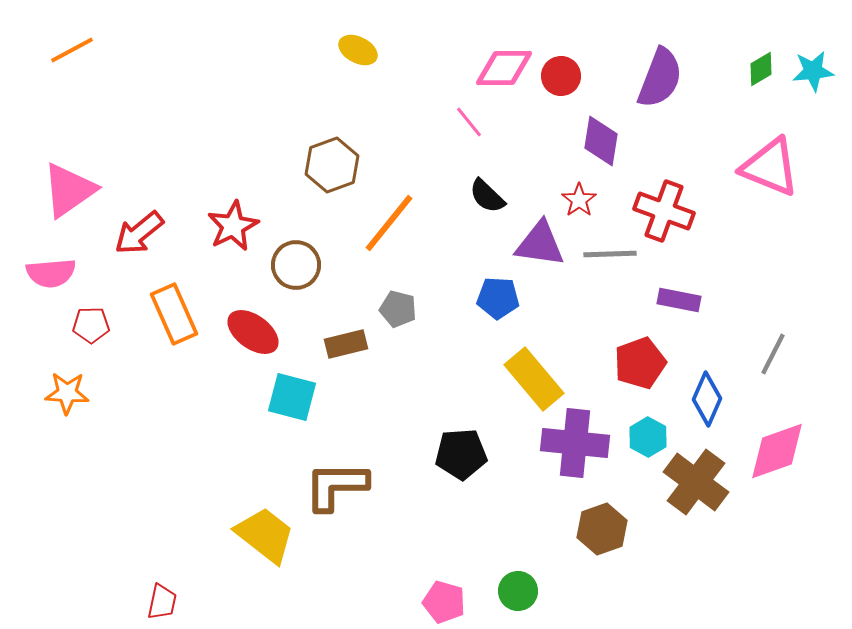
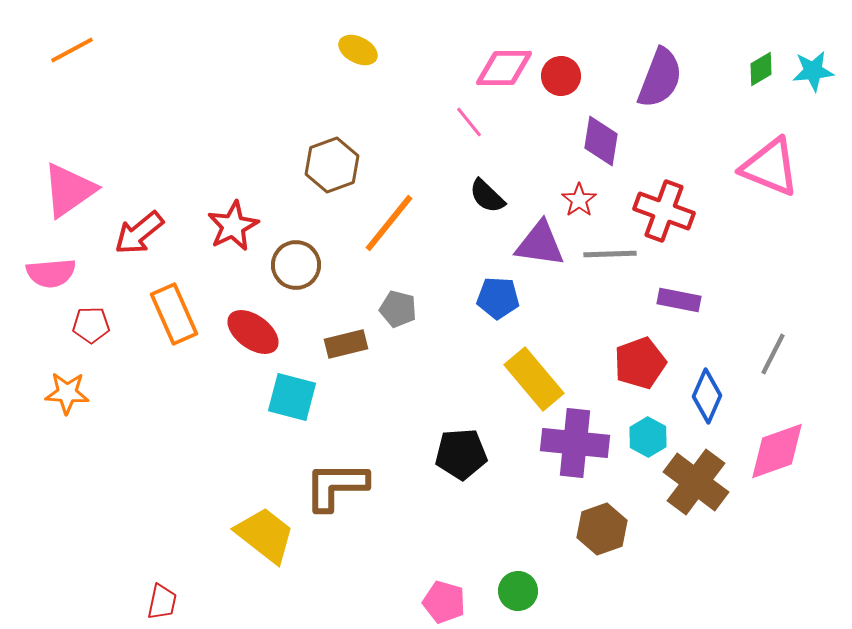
blue diamond at (707, 399): moved 3 px up
